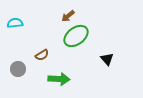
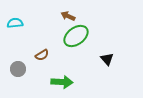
brown arrow: rotated 64 degrees clockwise
green arrow: moved 3 px right, 3 px down
